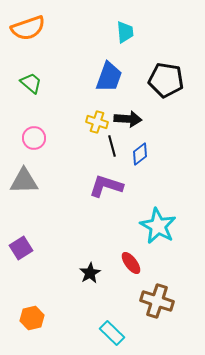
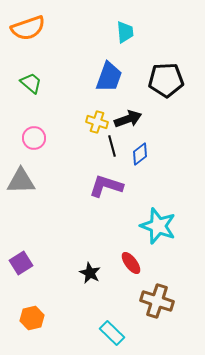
black pentagon: rotated 12 degrees counterclockwise
black arrow: rotated 24 degrees counterclockwise
gray triangle: moved 3 px left
cyan star: rotated 9 degrees counterclockwise
purple square: moved 15 px down
black star: rotated 15 degrees counterclockwise
